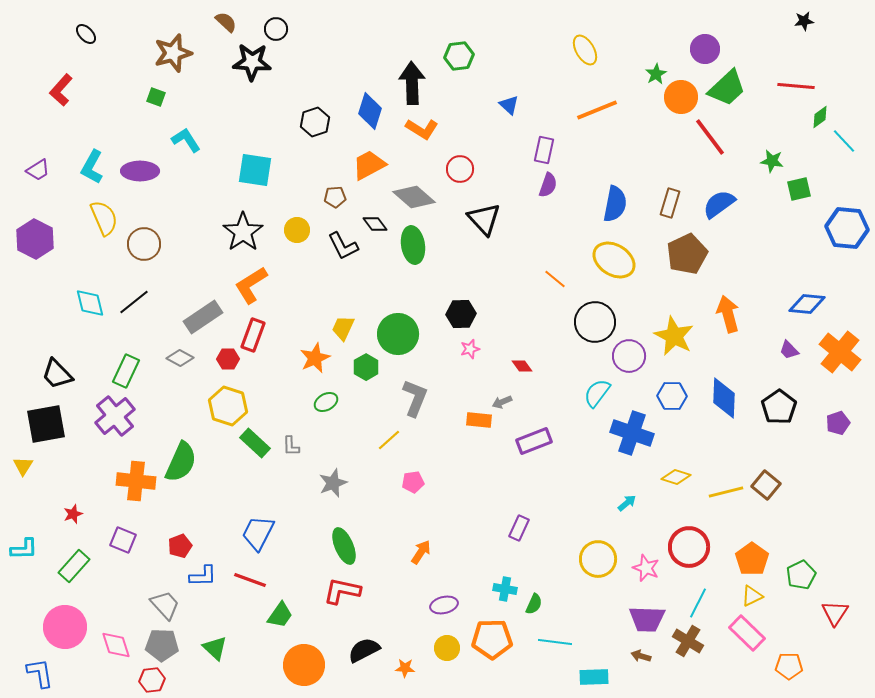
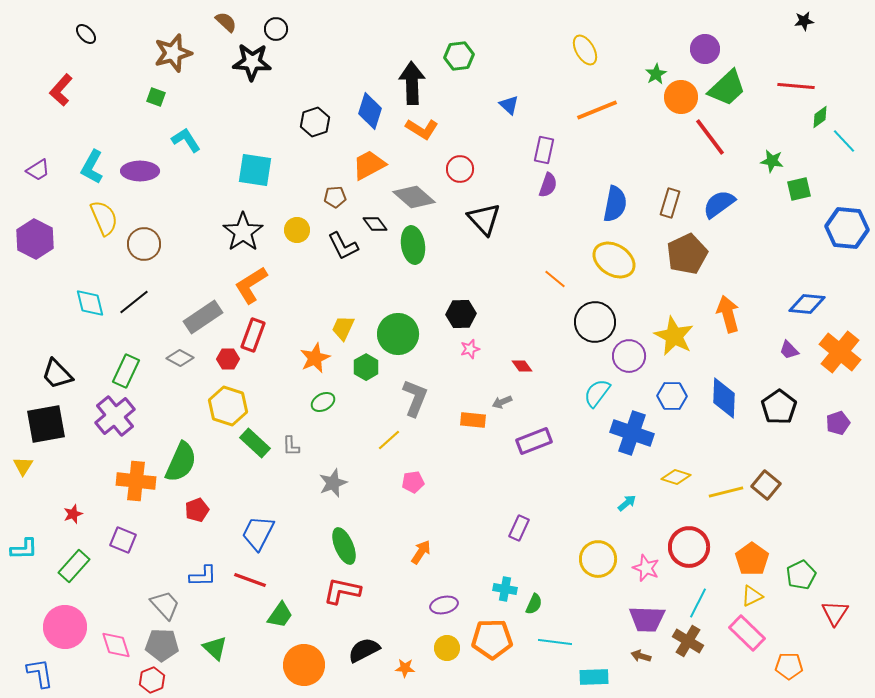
green ellipse at (326, 402): moved 3 px left
orange rectangle at (479, 420): moved 6 px left
red pentagon at (180, 546): moved 17 px right, 36 px up
red hexagon at (152, 680): rotated 15 degrees counterclockwise
